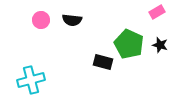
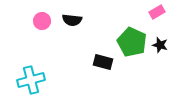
pink circle: moved 1 px right, 1 px down
green pentagon: moved 3 px right, 2 px up
